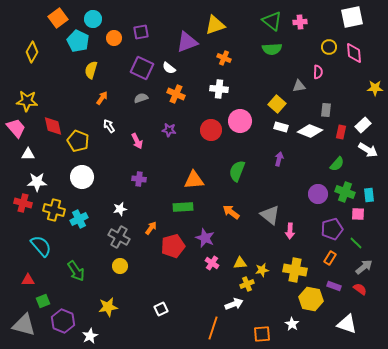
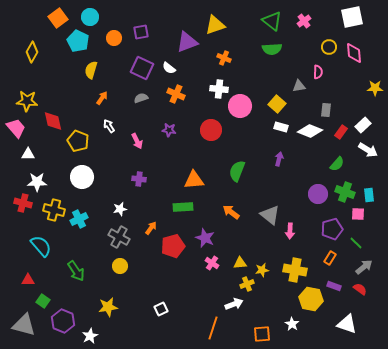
cyan circle at (93, 19): moved 3 px left, 2 px up
pink cross at (300, 22): moved 4 px right, 1 px up; rotated 32 degrees counterclockwise
pink circle at (240, 121): moved 15 px up
red diamond at (53, 126): moved 5 px up
red rectangle at (341, 132): rotated 24 degrees clockwise
green square at (43, 301): rotated 32 degrees counterclockwise
